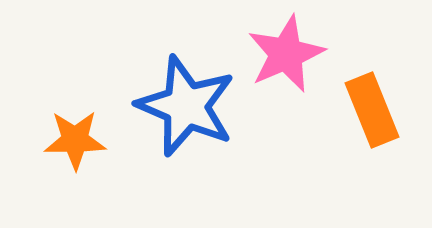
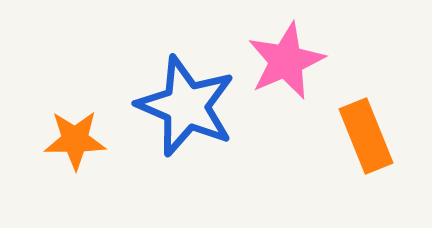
pink star: moved 7 px down
orange rectangle: moved 6 px left, 26 px down
